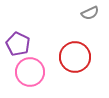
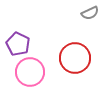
red circle: moved 1 px down
